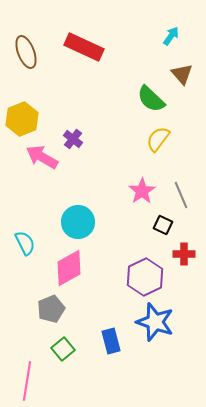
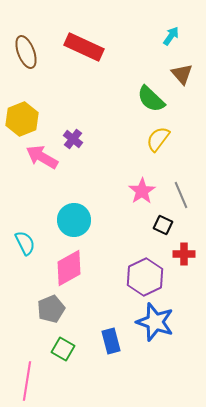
cyan circle: moved 4 px left, 2 px up
green square: rotated 20 degrees counterclockwise
